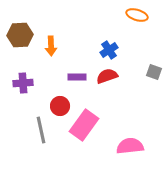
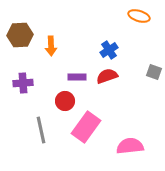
orange ellipse: moved 2 px right, 1 px down
red circle: moved 5 px right, 5 px up
pink rectangle: moved 2 px right, 2 px down
